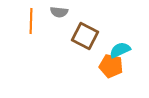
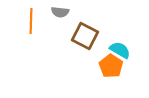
gray semicircle: moved 1 px right
cyan semicircle: rotated 55 degrees clockwise
orange pentagon: rotated 20 degrees clockwise
